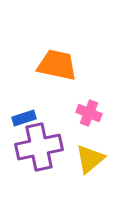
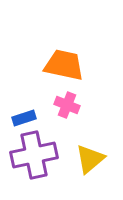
orange trapezoid: moved 7 px right
pink cross: moved 22 px left, 8 px up
purple cross: moved 5 px left, 8 px down
